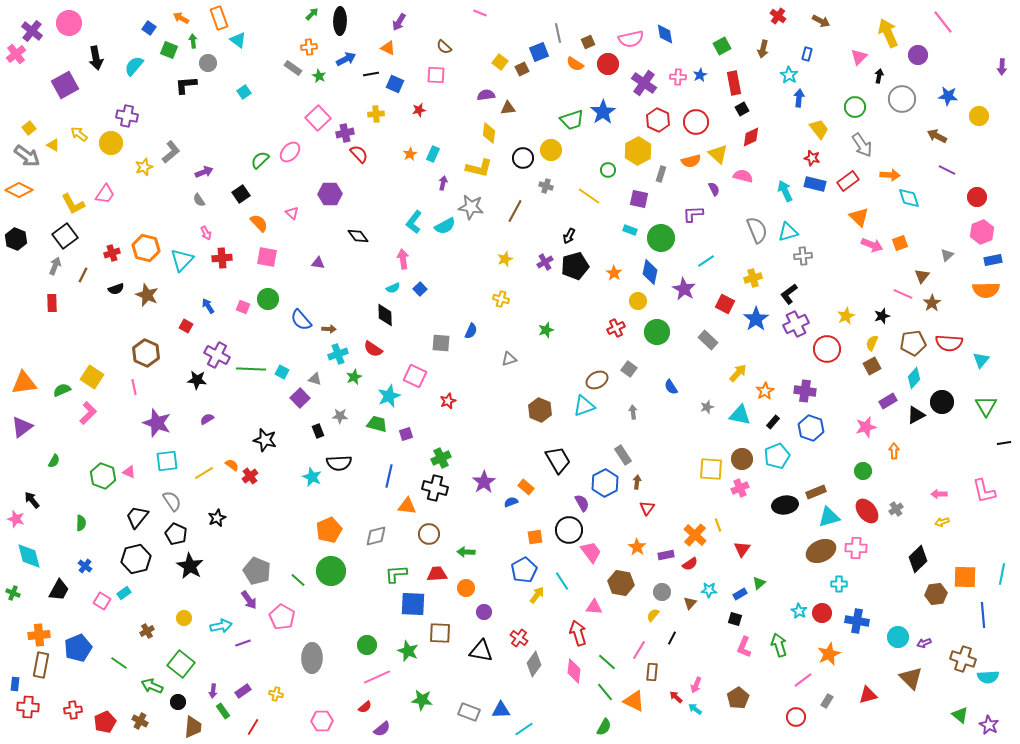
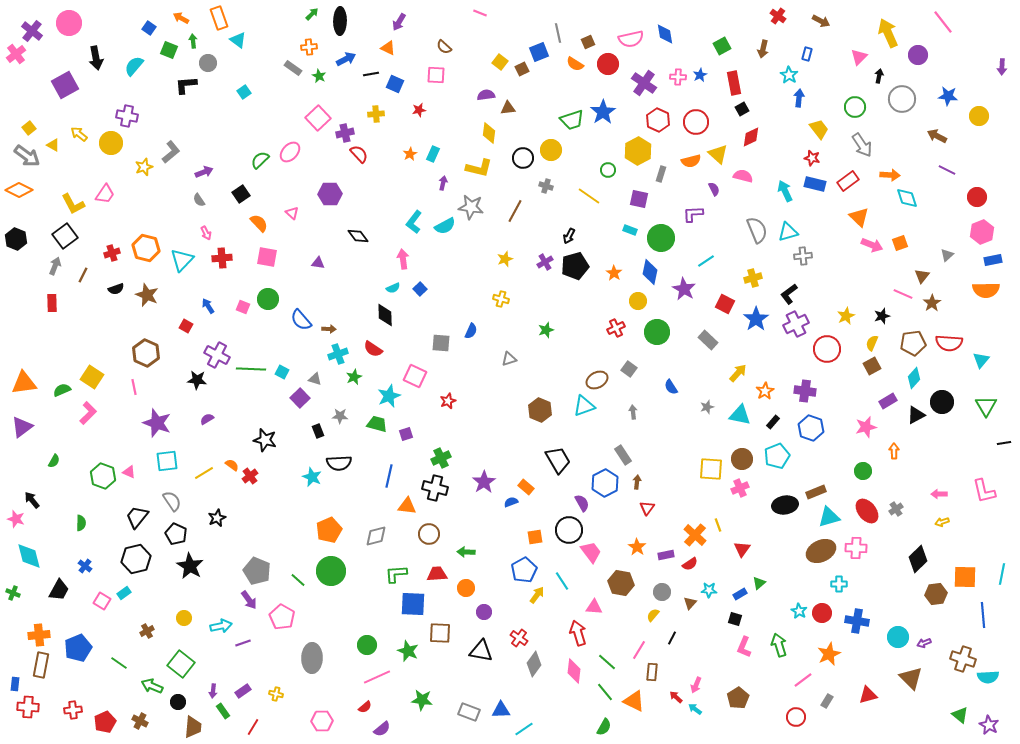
cyan diamond at (909, 198): moved 2 px left
